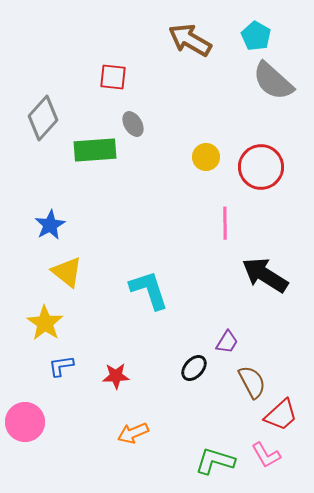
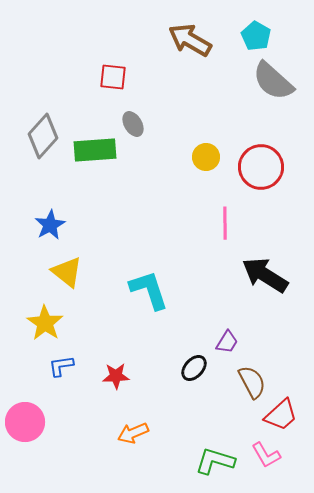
gray diamond: moved 18 px down
